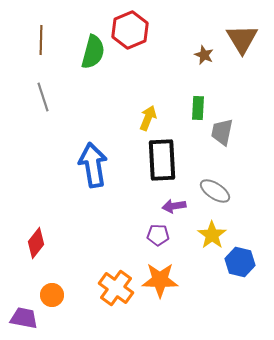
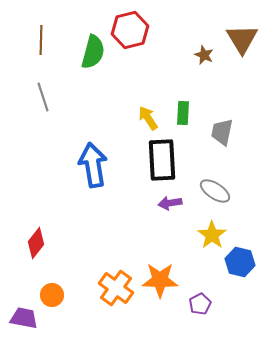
red hexagon: rotated 9 degrees clockwise
green rectangle: moved 15 px left, 5 px down
yellow arrow: rotated 55 degrees counterclockwise
purple arrow: moved 4 px left, 3 px up
purple pentagon: moved 42 px right, 69 px down; rotated 30 degrees counterclockwise
